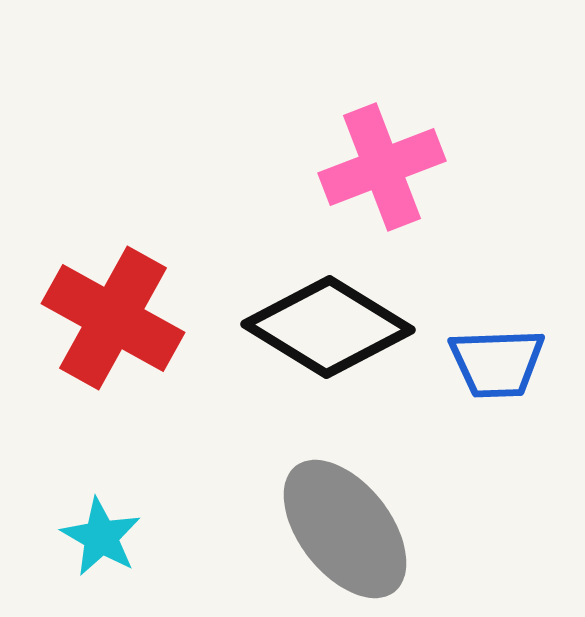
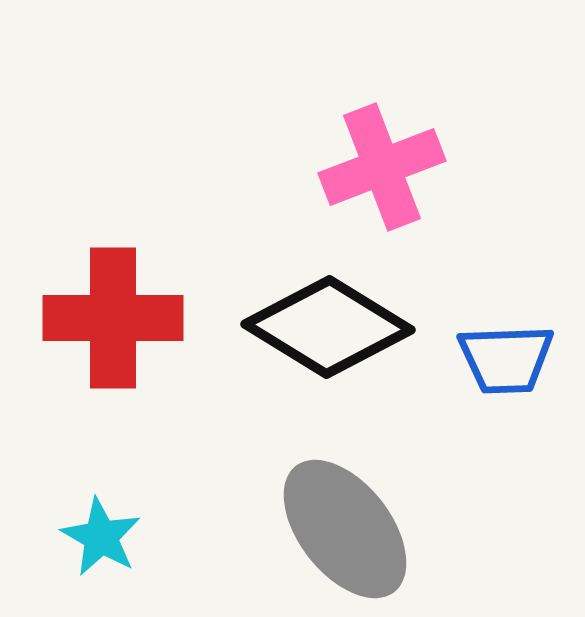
red cross: rotated 29 degrees counterclockwise
blue trapezoid: moved 9 px right, 4 px up
